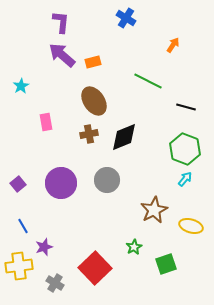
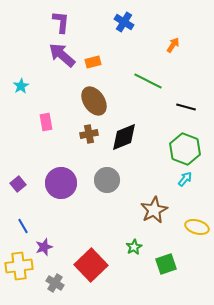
blue cross: moved 2 px left, 4 px down
yellow ellipse: moved 6 px right, 1 px down
red square: moved 4 px left, 3 px up
